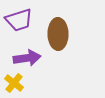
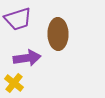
purple trapezoid: moved 1 px left, 1 px up
